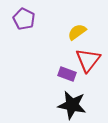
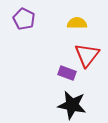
yellow semicircle: moved 9 px up; rotated 36 degrees clockwise
red triangle: moved 1 px left, 5 px up
purple rectangle: moved 1 px up
